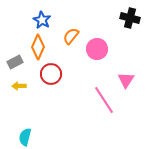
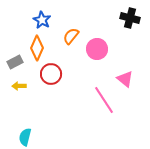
orange diamond: moved 1 px left, 1 px down
pink triangle: moved 1 px left, 1 px up; rotated 24 degrees counterclockwise
